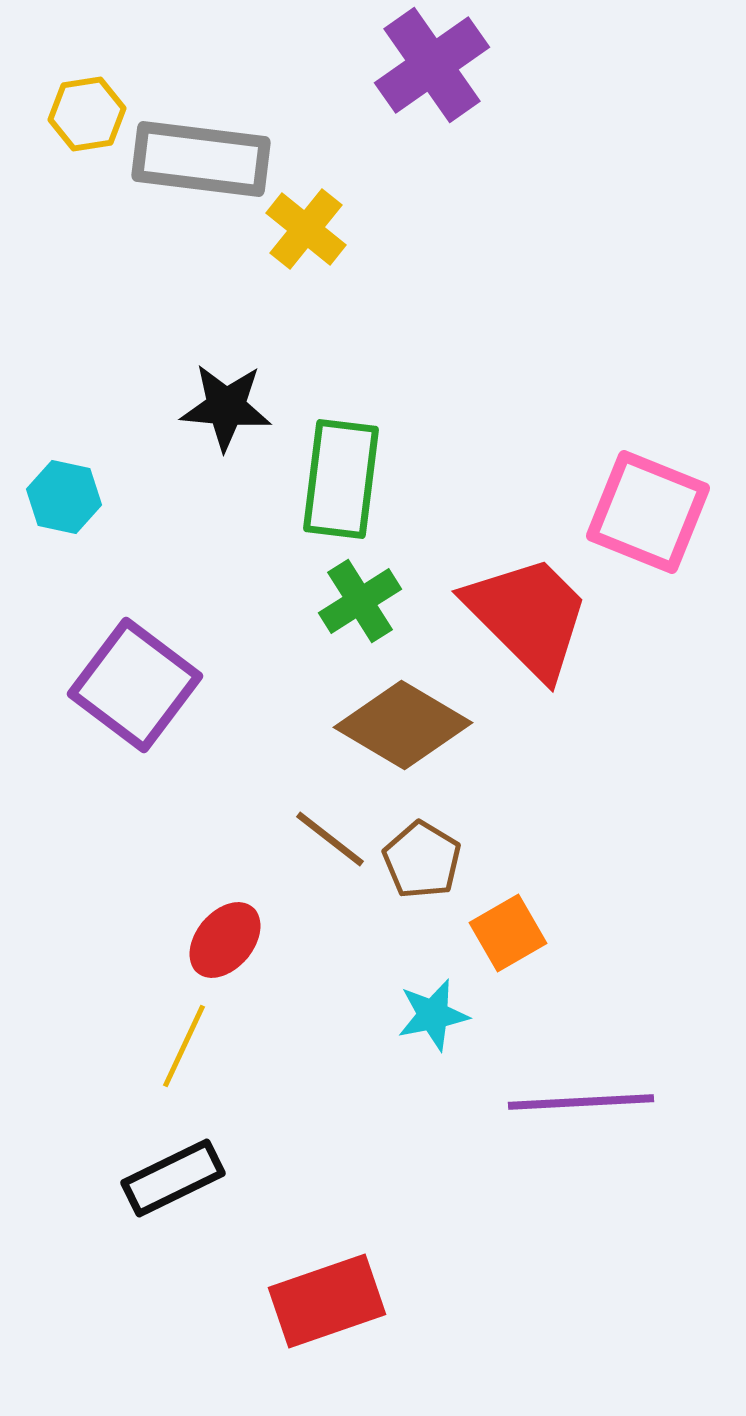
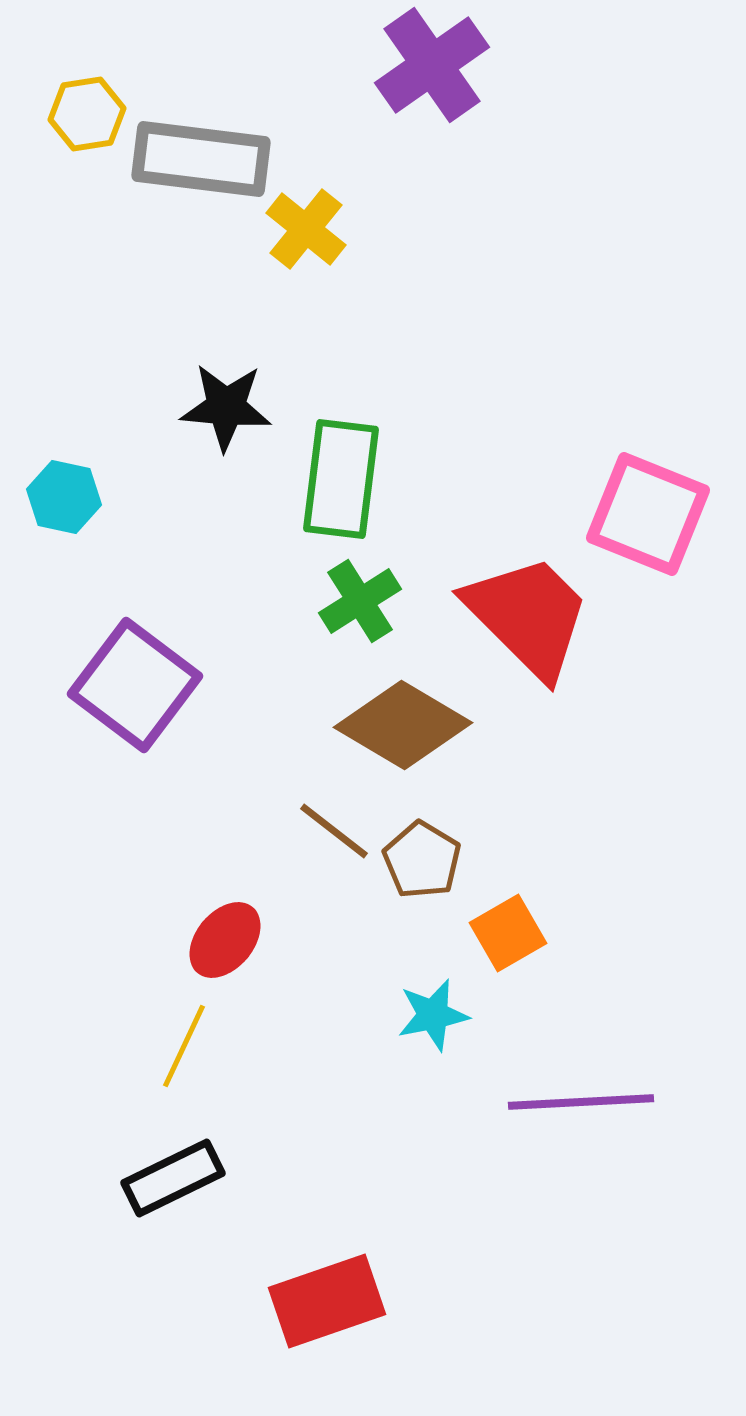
pink square: moved 2 px down
brown line: moved 4 px right, 8 px up
